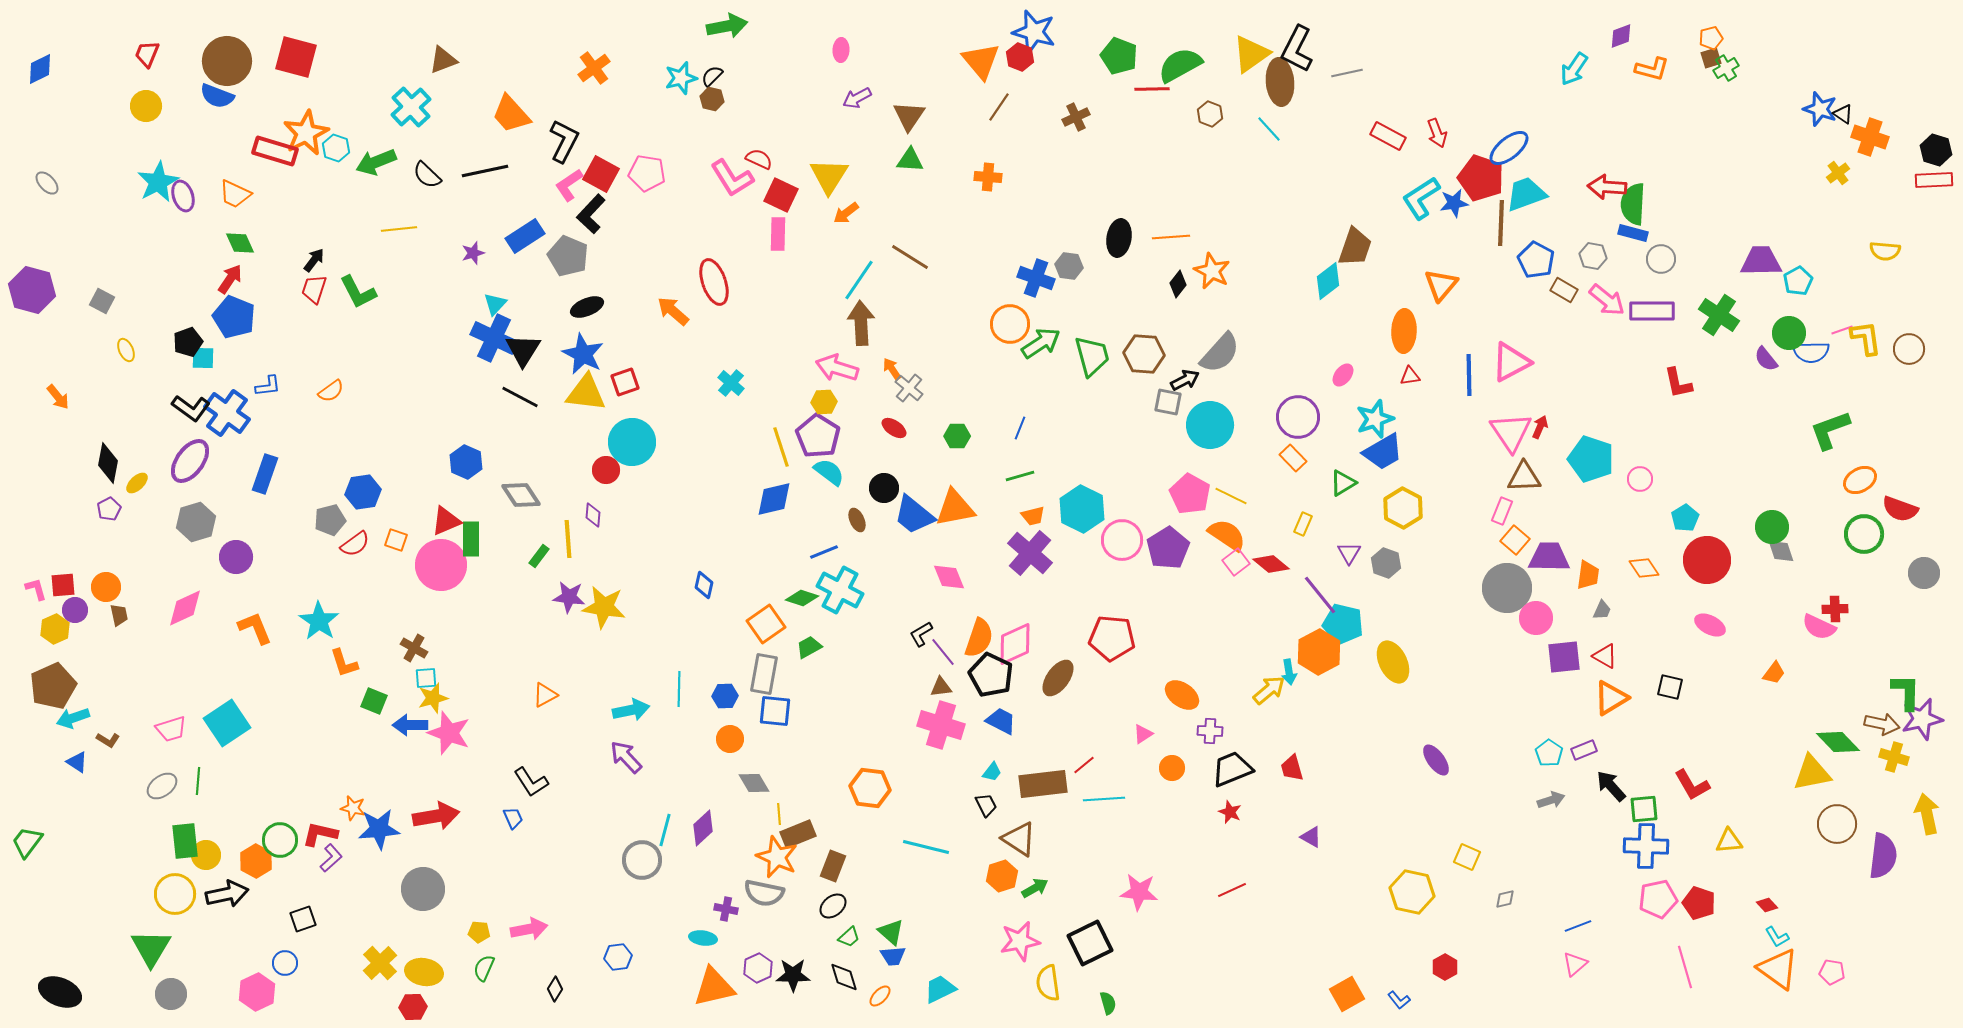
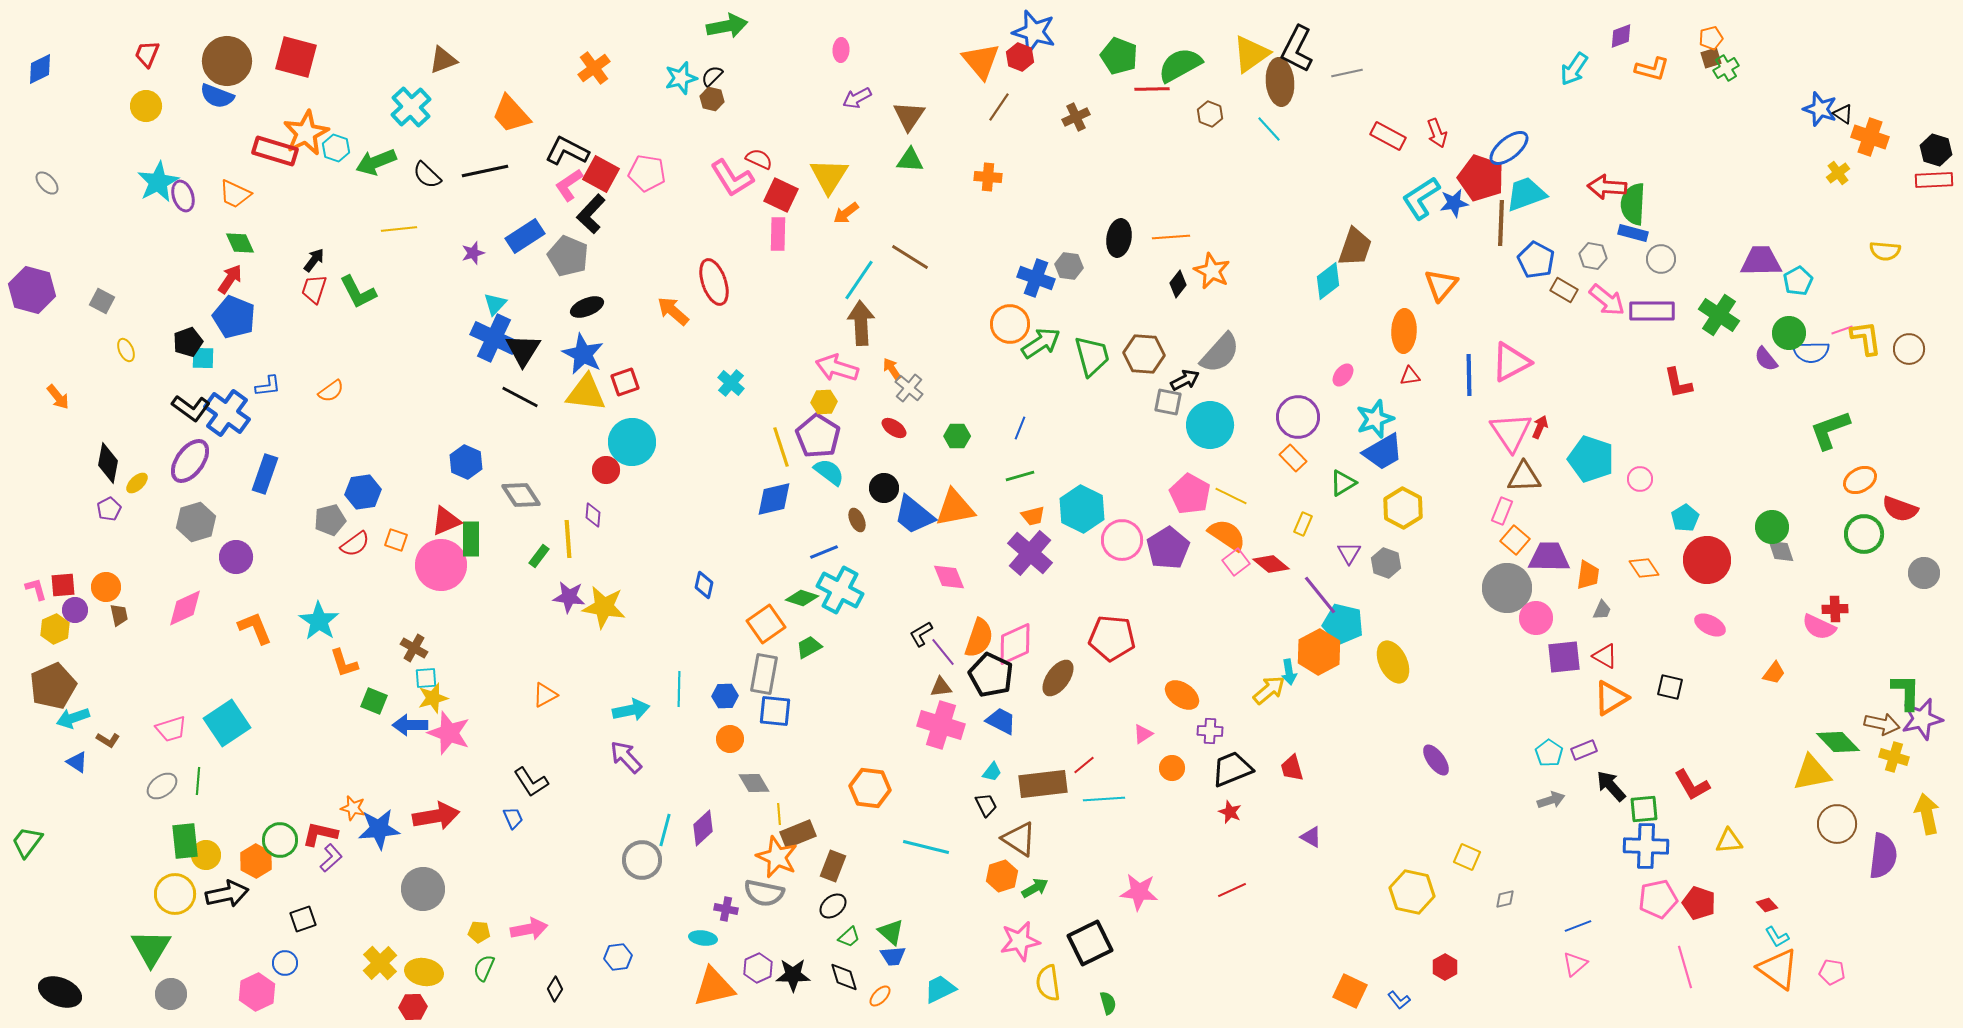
black L-shape at (564, 141): moved 3 px right, 10 px down; rotated 90 degrees counterclockwise
orange square at (1347, 994): moved 3 px right, 3 px up; rotated 36 degrees counterclockwise
